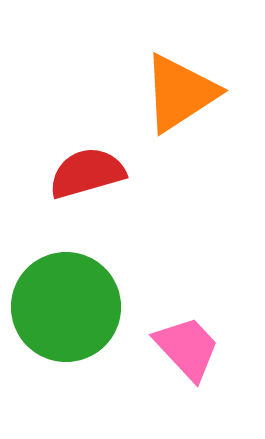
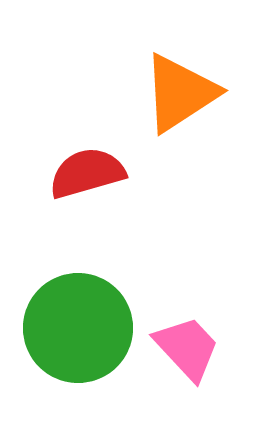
green circle: moved 12 px right, 21 px down
